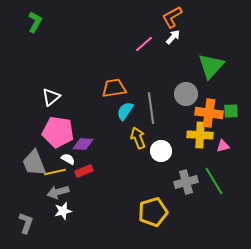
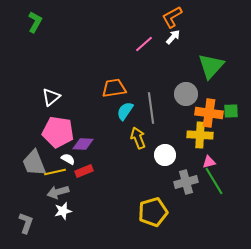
pink triangle: moved 14 px left, 16 px down
white circle: moved 4 px right, 4 px down
